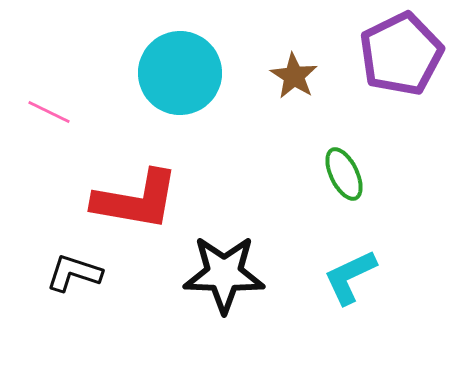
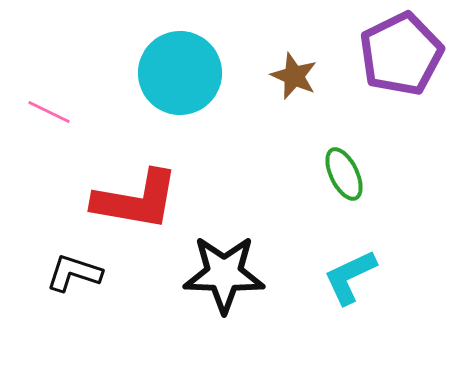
brown star: rotated 9 degrees counterclockwise
